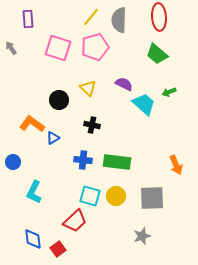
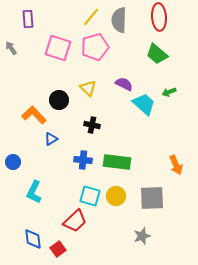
orange L-shape: moved 2 px right, 9 px up; rotated 10 degrees clockwise
blue triangle: moved 2 px left, 1 px down
